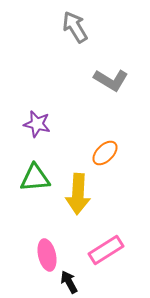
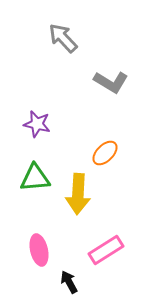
gray arrow: moved 12 px left, 11 px down; rotated 12 degrees counterclockwise
gray L-shape: moved 2 px down
pink ellipse: moved 8 px left, 5 px up
